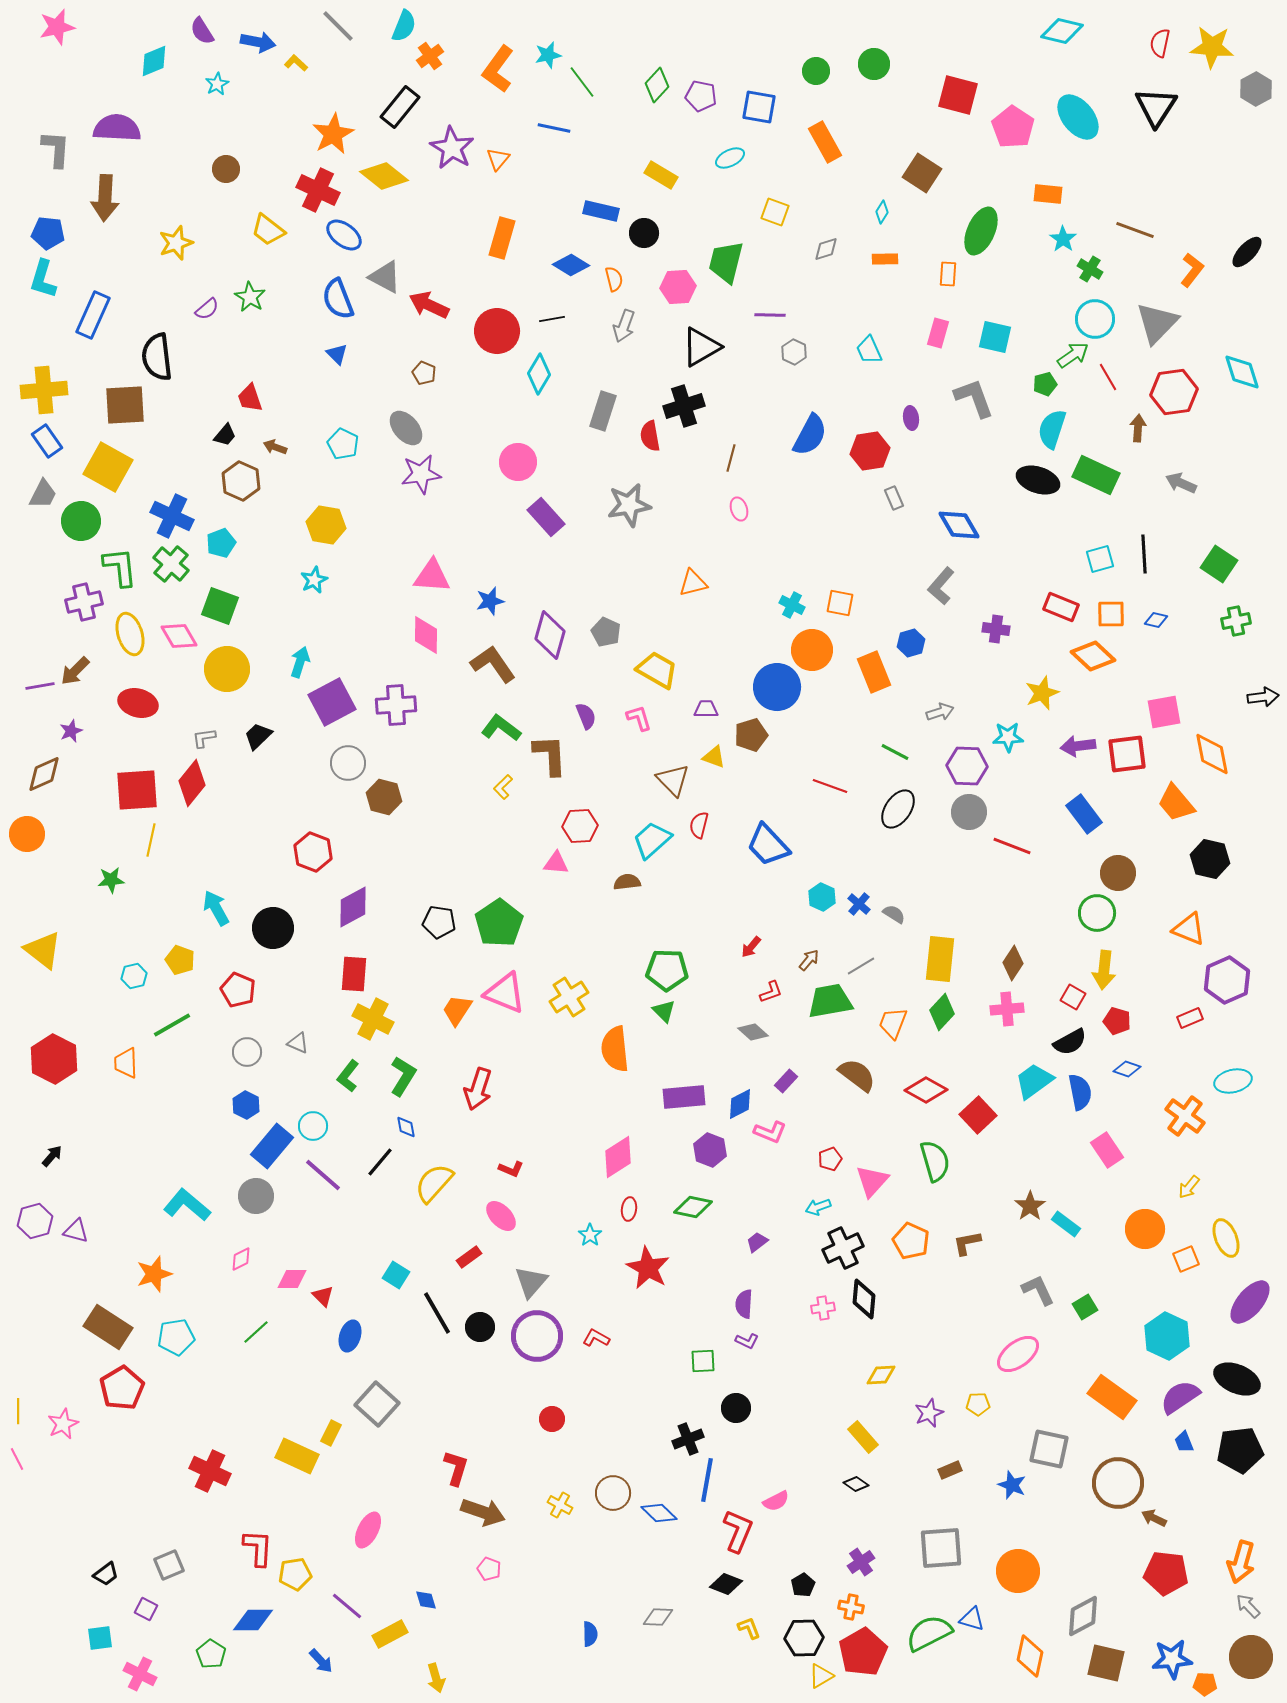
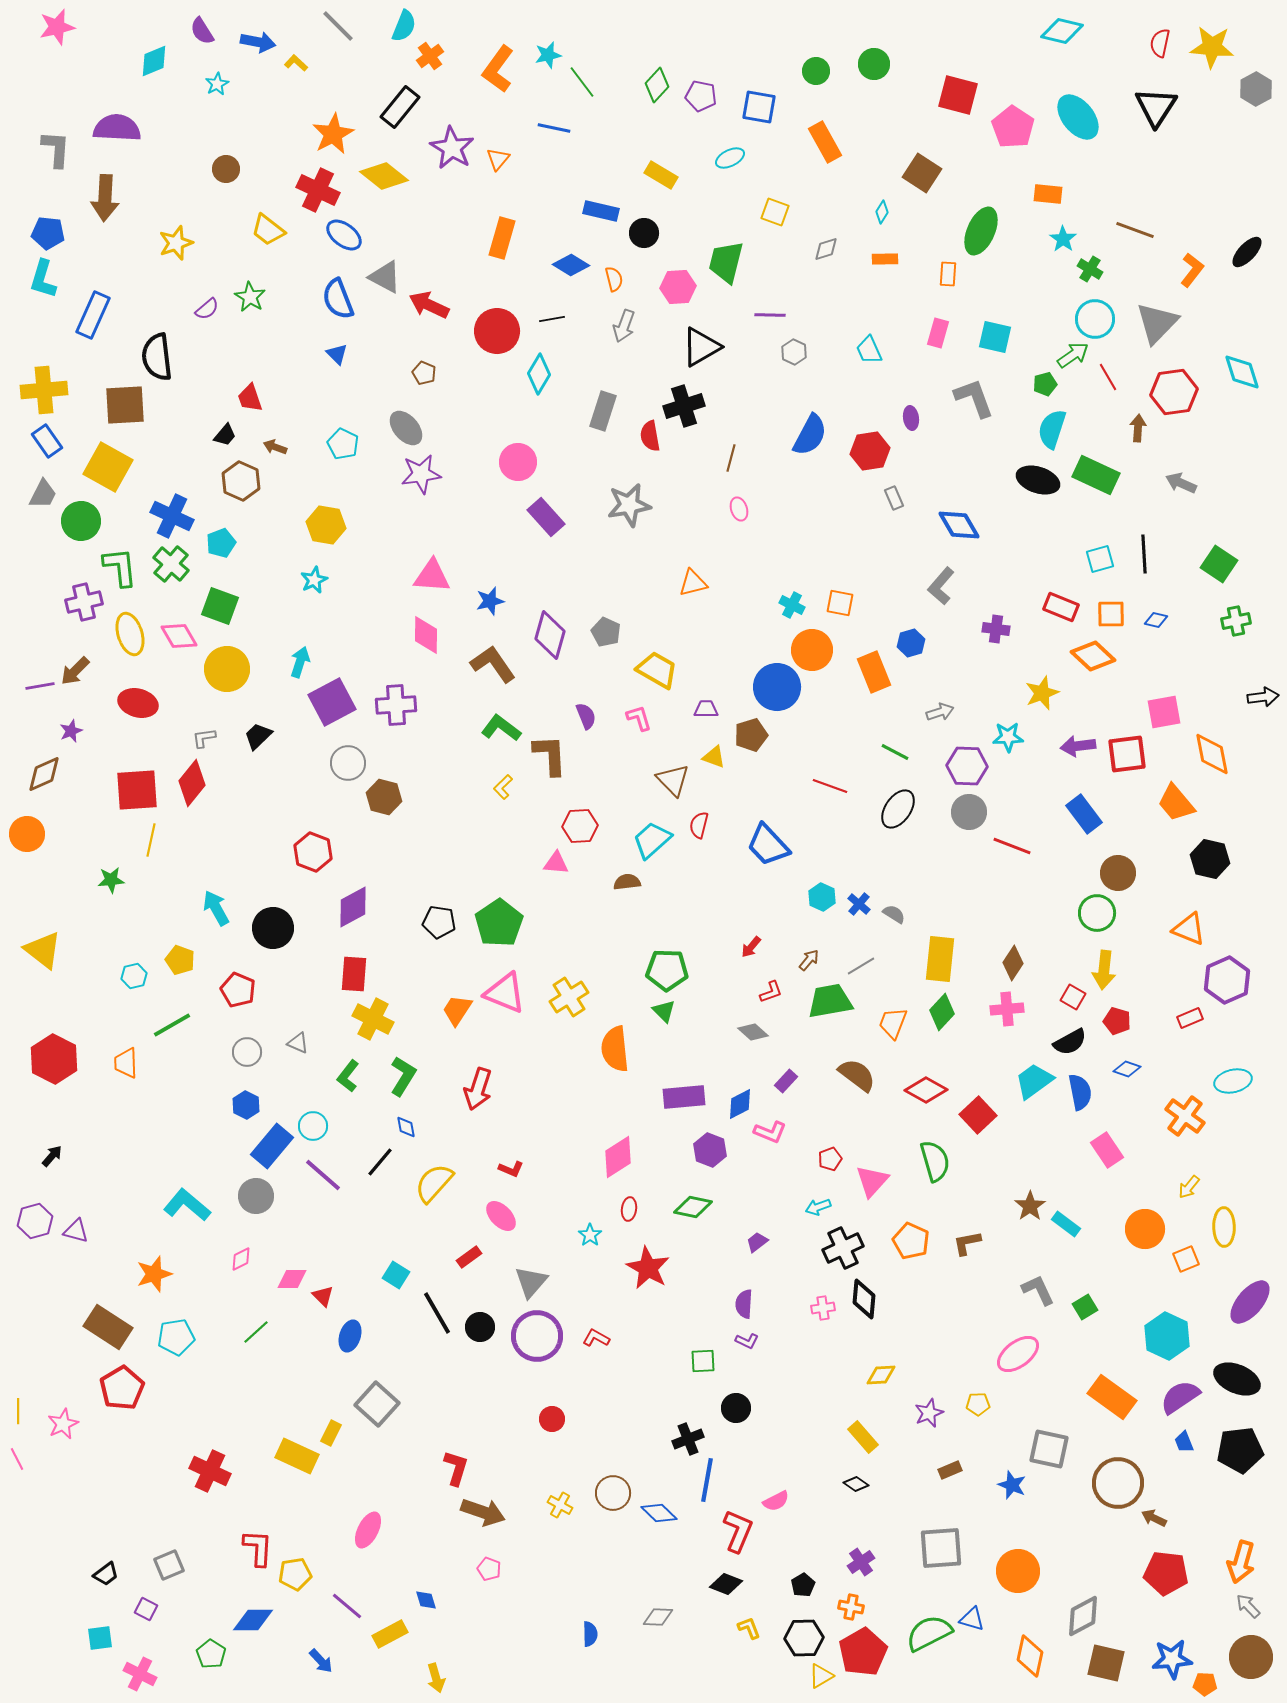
yellow ellipse at (1226, 1238): moved 2 px left, 11 px up; rotated 21 degrees clockwise
